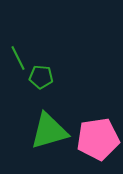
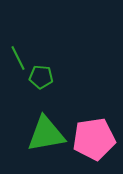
green triangle: moved 3 px left, 3 px down; rotated 6 degrees clockwise
pink pentagon: moved 4 px left
